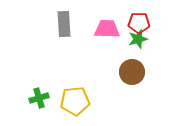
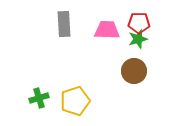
pink trapezoid: moved 1 px down
brown circle: moved 2 px right, 1 px up
yellow pentagon: rotated 12 degrees counterclockwise
